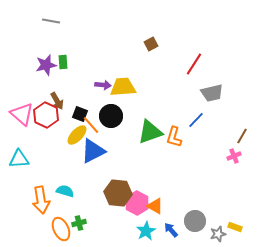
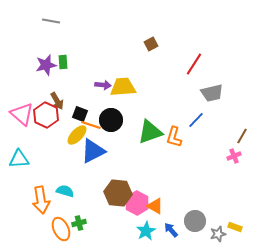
black circle: moved 4 px down
orange line: rotated 30 degrees counterclockwise
